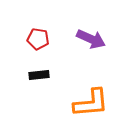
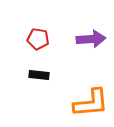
purple arrow: rotated 28 degrees counterclockwise
black rectangle: rotated 12 degrees clockwise
